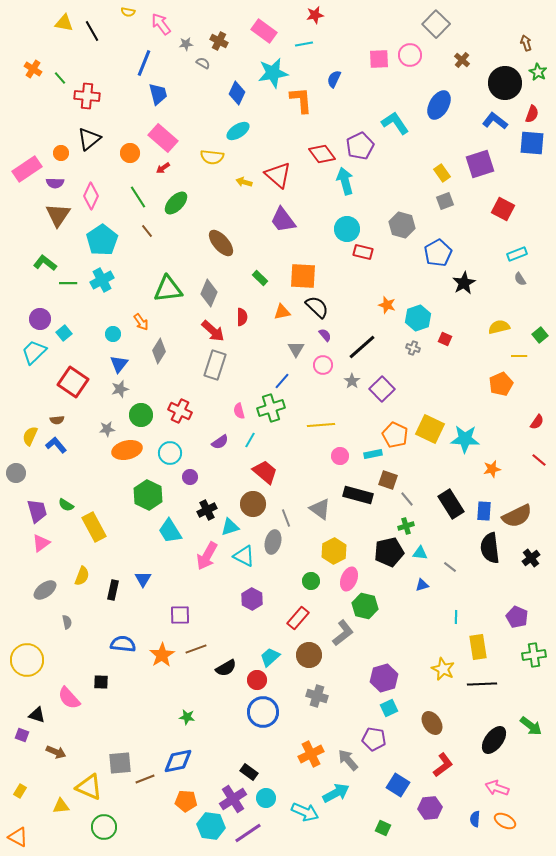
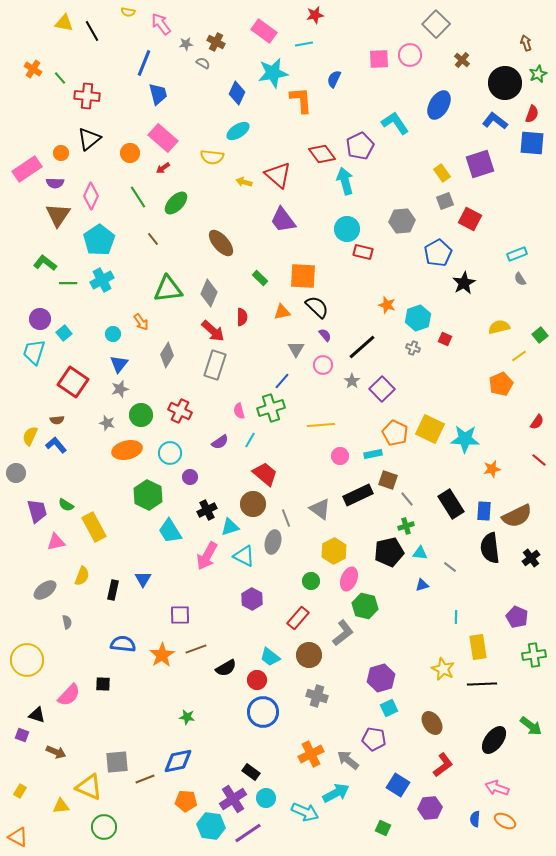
brown cross at (219, 41): moved 3 px left, 1 px down
green star at (538, 72): moved 2 px down; rotated 18 degrees clockwise
red square at (503, 209): moved 33 px left, 10 px down
gray hexagon at (402, 225): moved 4 px up; rotated 20 degrees counterclockwise
brown line at (147, 231): moved 6 px right, 8 px down
cyan pentagon at (102, 240): moved 3 px left
gray diamond at (159, 351): moved 8 px right, 4 px down
cyan trapezoid at (34, 352): rotated 28 degrees counterclockwise
yellow line at (519, 356): rotated 35 degrees counterclockwise
gray star at (107, 429): moved 6 px up; rotated 21 degrees clockwise
orange pentagon at (395, 435): moved 2 px up
red trapezoid at (265, 472): moved 2 px down
black rectangle at (358, 495): rotated 40 degrees counterclockwise
pink triangle at (41, 543): moved 15 px right, 1 px up; rotated 24 degrees clockwise
cyan trapezoid at (270, 657): rotated 100 degrees counterclockwise
purple hexagon at (384, 678): moved 3 px left
black square at (101, 682): moved 2 px right, 2 px down
pink semicircle at (69, 698): moved 3 px up; rotated 95 degrees counterclockwise
gray arrow at (348, 760): rotated 10 degrees counterclockwise
gray square at (120, 763): moved 3 px left, 1 px up
black rectangle at (249, 772): moved 2 px right
